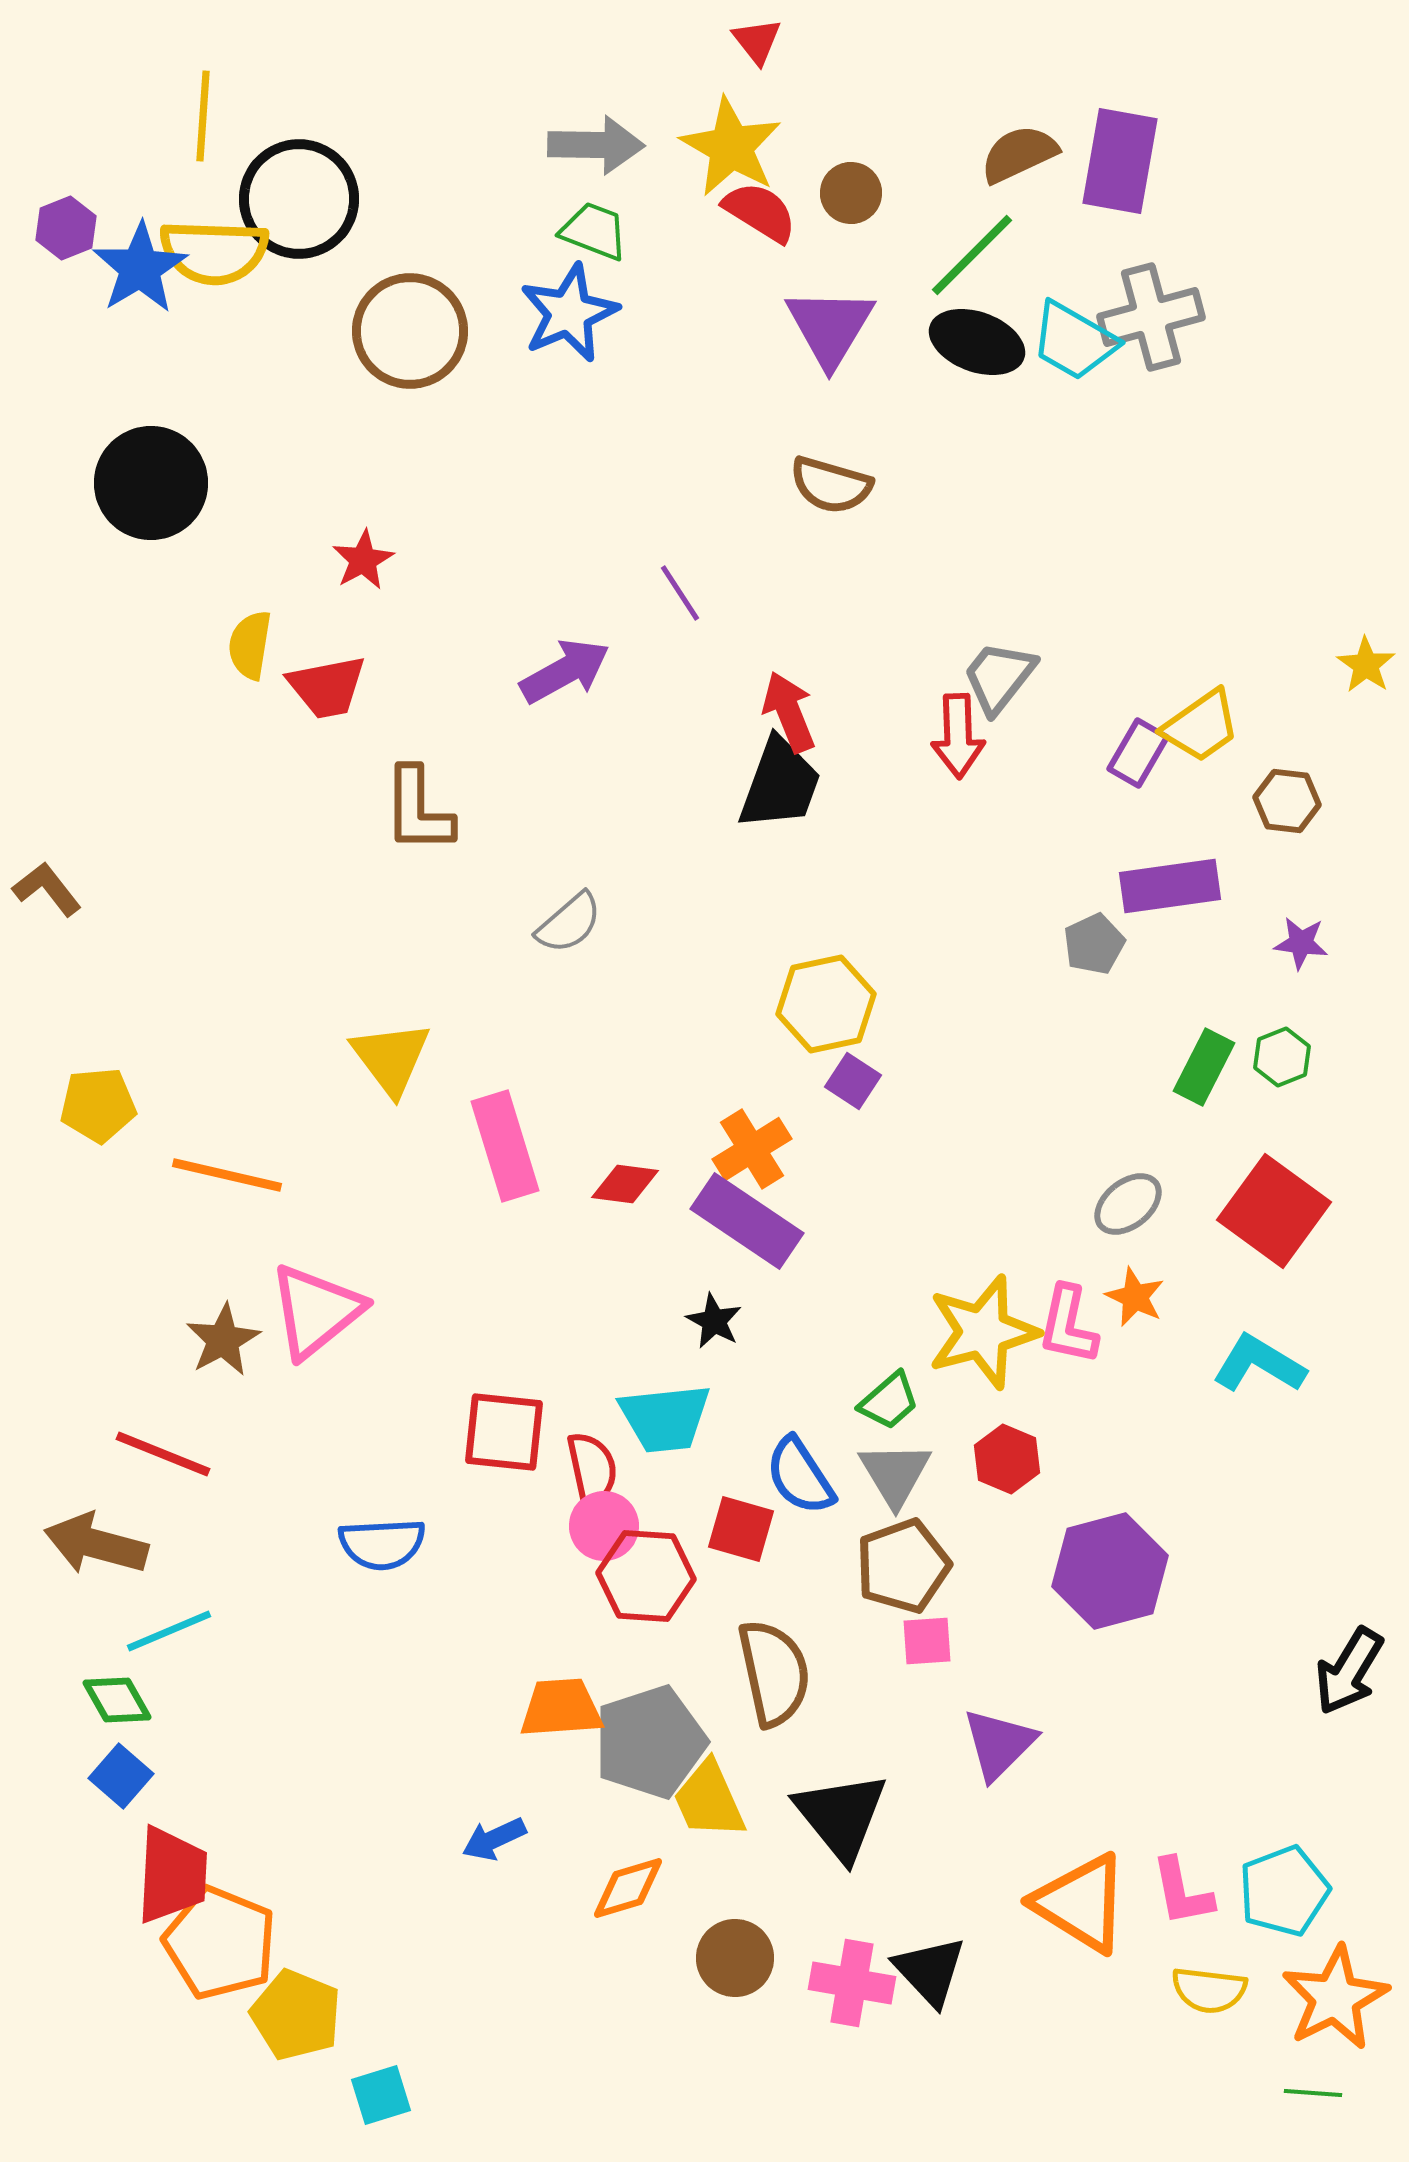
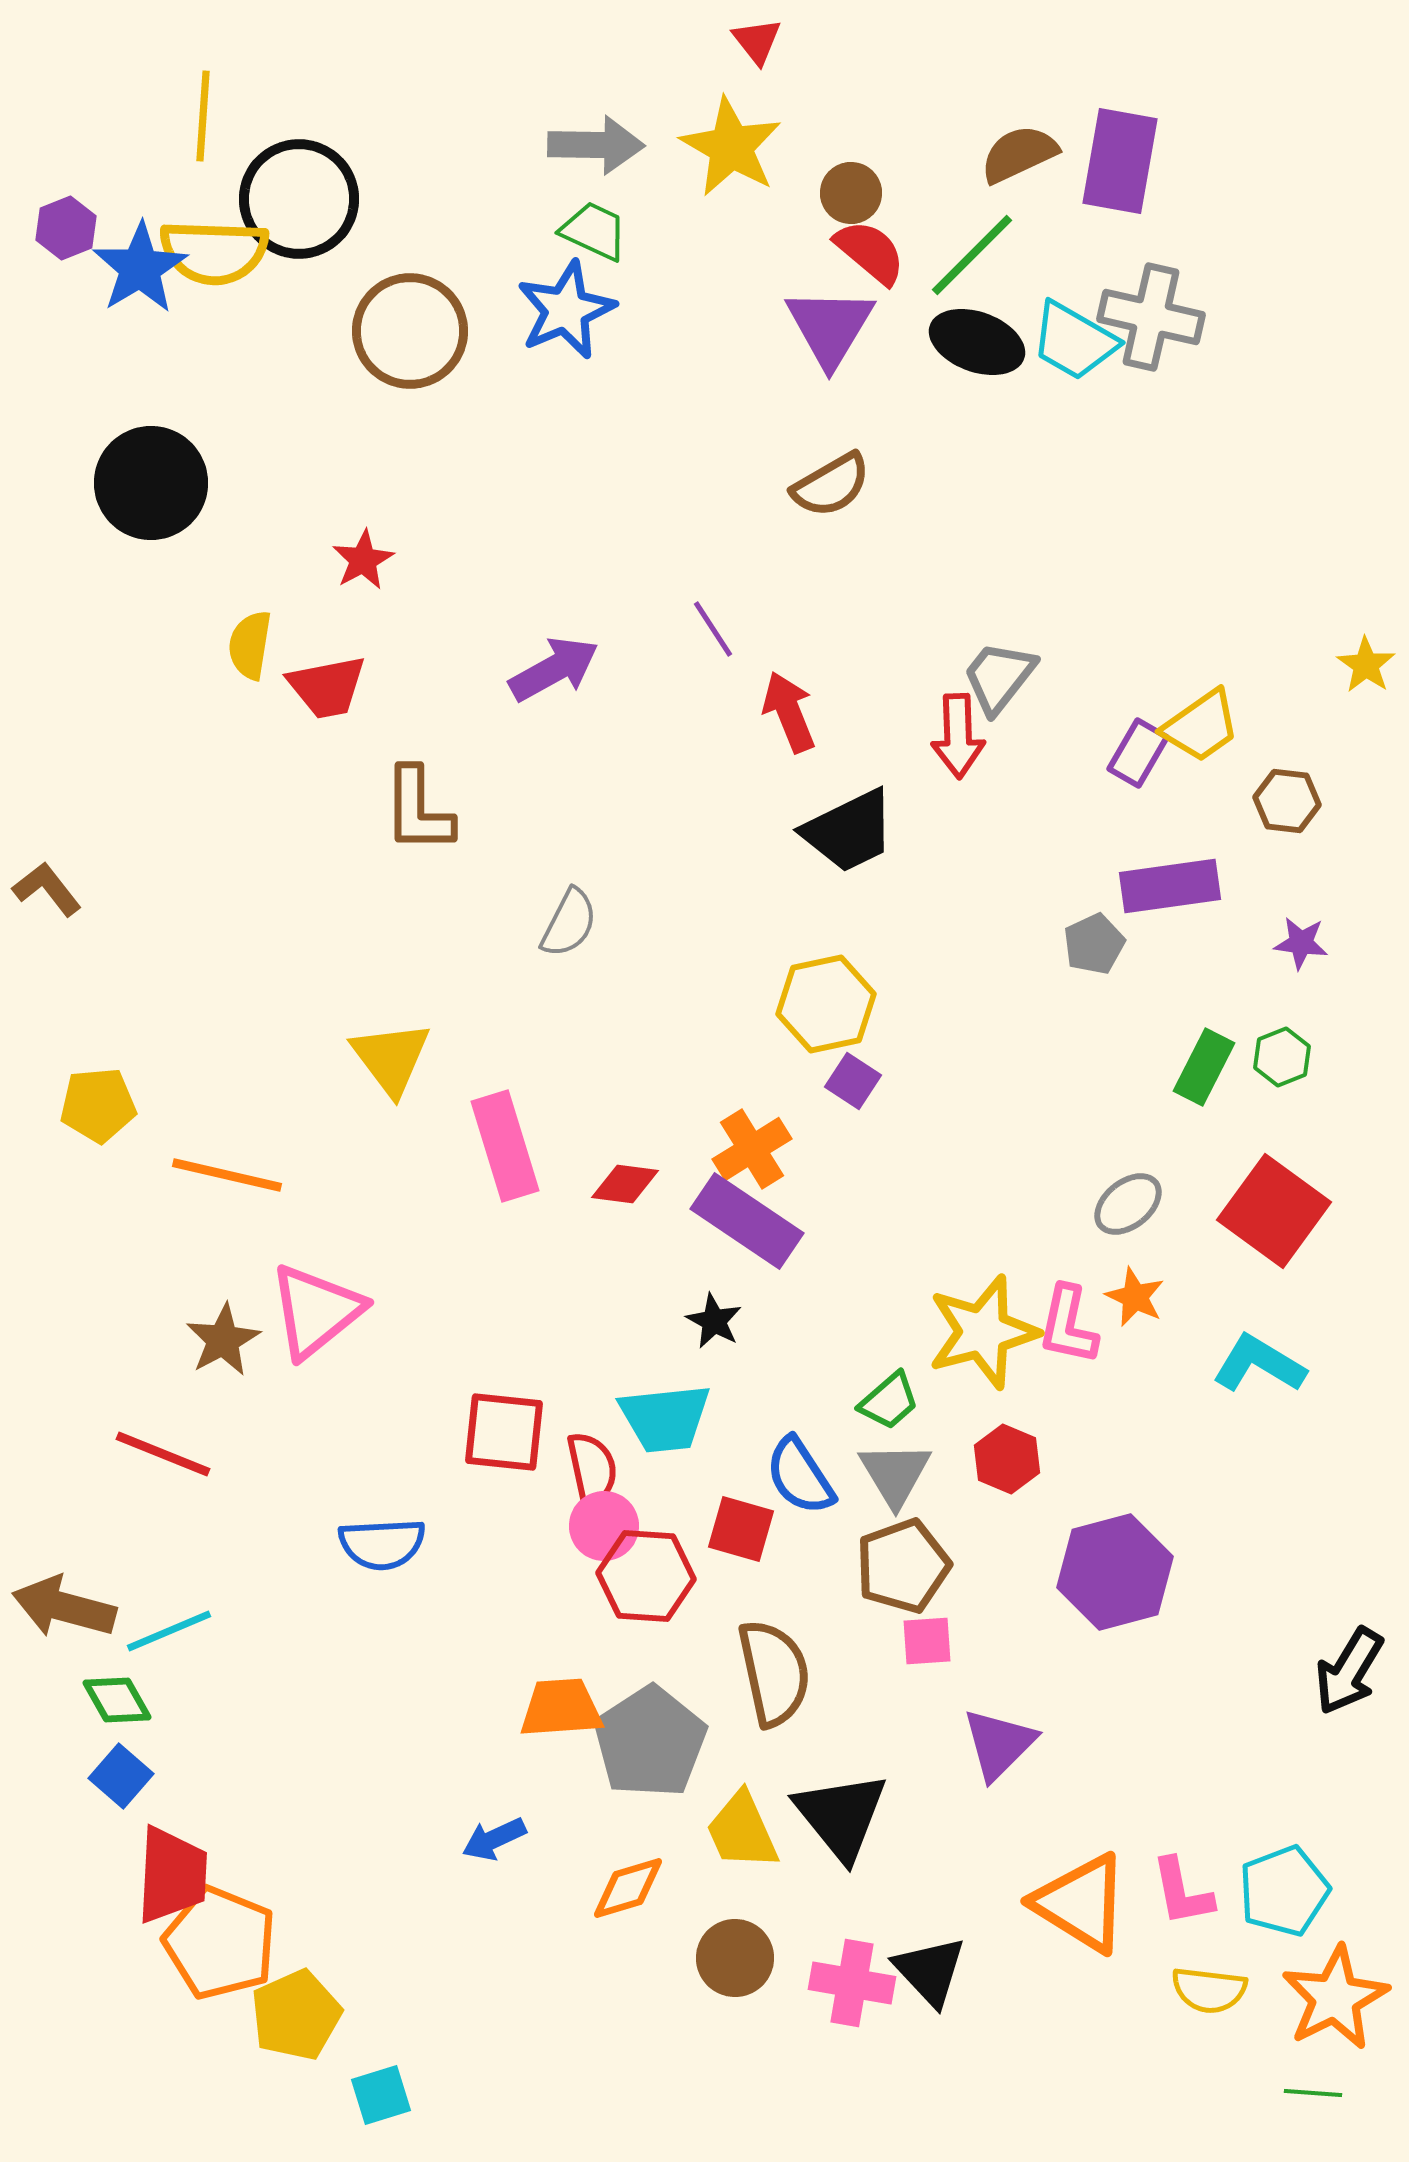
red semicircle at (760, 212): moved 110 px right, 40 px down; rotated 8 degrees clockwise
green trapezoid at (594, 231): rotated 4 degrees clockwise
blue star at (569, 313): moved 3 px left, 3 px up
gray cross at (1151, 317): rotated 28 degrees clockwise
brown semicircle at (831, 485): rotated 46 degrees counterclockwise
purple line at (680, 593): moved 33 px right, 36 px down
purple arrow at (565, 671): moved 11 px left, 2 px up
black trapezoid at (780, 784): moved 69 px right, 47 px down; rotated 44 degrees clockwise
gray semicircle at (569, 923): rotated 22 degrees counterclockwise
brown arrow at (96, 1544): moved 32 px left, 63 px down
purple hexagon at (1110, 1571): moved 5 px right, 1 px down
gray pentagon at (650, 1742): rotated 15 degrees counterclockwise
yellow trapezoid at (709, 1800): moved 33 px right, 31 px down
yellow pentagon at (296, 2015): rotated 26 degrees clockwise
